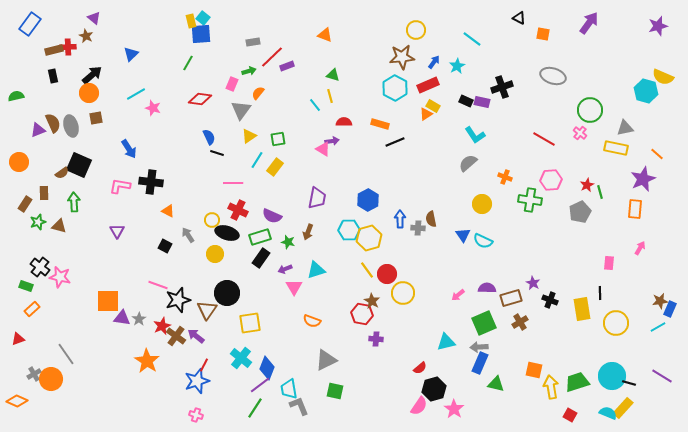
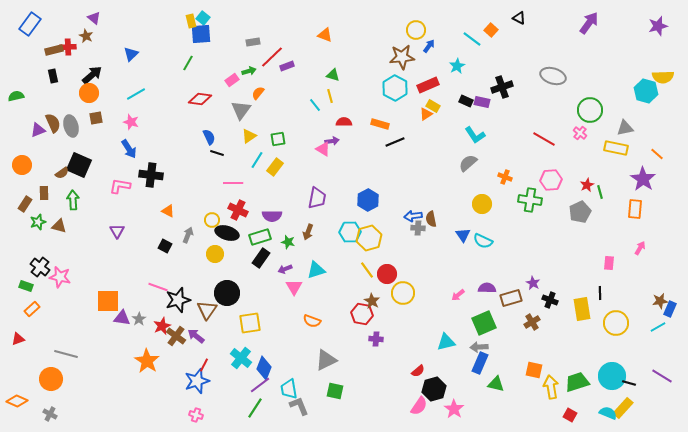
orange square at (543, 34): moved 52 px left, 4 px up; rotated 32 degrees clockwise
blue arrow at (434, 62): moved 5 px left, 16 px up
yellow semicircle at (663, 77): rotated 25 degrees counterclockwise
pink rectangle at (232, 84): moved 4 px up; rotated 32 degrees clockwise
pink star at (153, 108): moved 22 px left, 14 px down
orange circle at (19, 162): moved 3 px right, 3 px down
purple star at (643, 179): rotated 15 degrees counterclockwise
black cross at (151, 182): moved 7 px up
green arrow at (74, 202): moved 1 px left, 2 px up
purple semicircle at (272, 216): rotated 24 degrees counterclockwise
blue arrow at (400, 219): moved 13 px right, 3 px up; rotated 96 degrees counterclockwise
cyan hexagon at (349, 230): moved 1 px right, 2 px down
gray arrow at (188, 235): rotated 56 degrees clockwise
pink line at (158, 285): moved 2 px down
brown cross at (520, 322): moved 12 px right
gray line at (66, 354): rotated 40 degrees counterclockwise
blue diamond at (267, 368): moved 3 px left
red semicircle at (420, 368): moved 2 px left, 3 px down
gray cross at (34, 374): moved 16 px right, 40 px down; rotated 32 degrees counterclockwise
